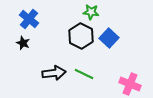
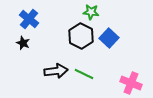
black arrow: moved 2 px right, 2 px up
pink cross: moved 1 px right, 1 px up
